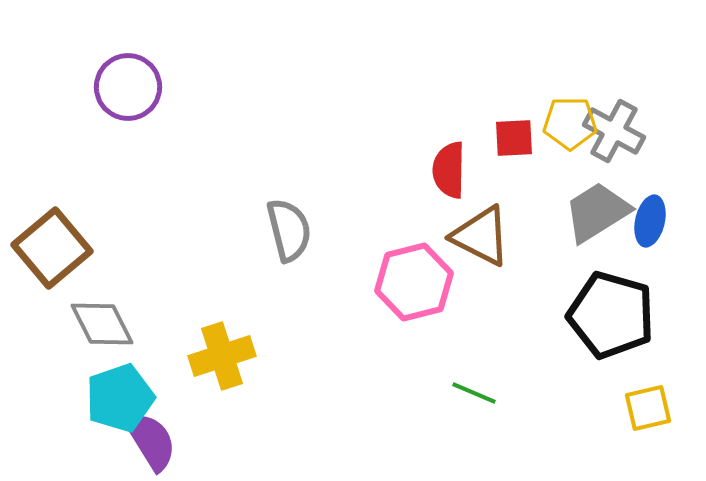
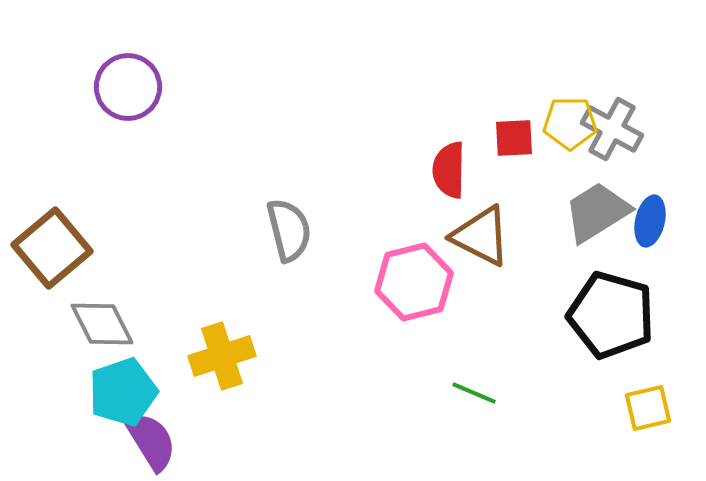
gray cross: moved 2 px left, 2 px up
cyan pentagon: moved 3 px right, 6 px up
